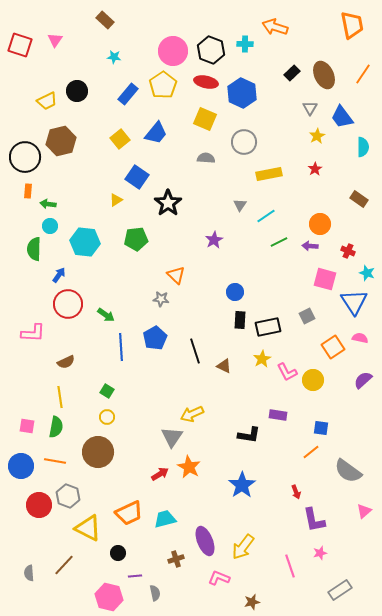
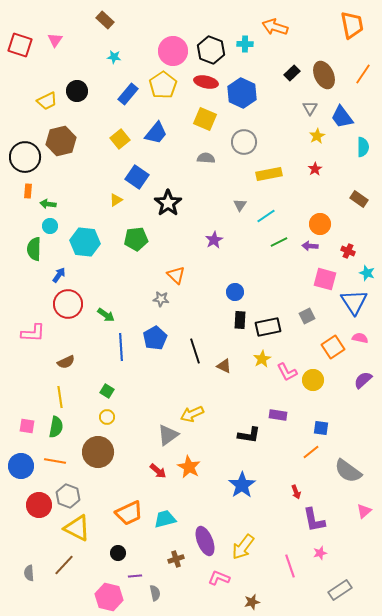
gray triangle at (172, 437): moved 4 px left, 2 px up; rotated 20 degrees clockwise
red arrow at (160, 474): moved 2 px left, 3 px up; rotated 72 degrees clockwise
yellow triangle at (88, 528): moved 11 px left
